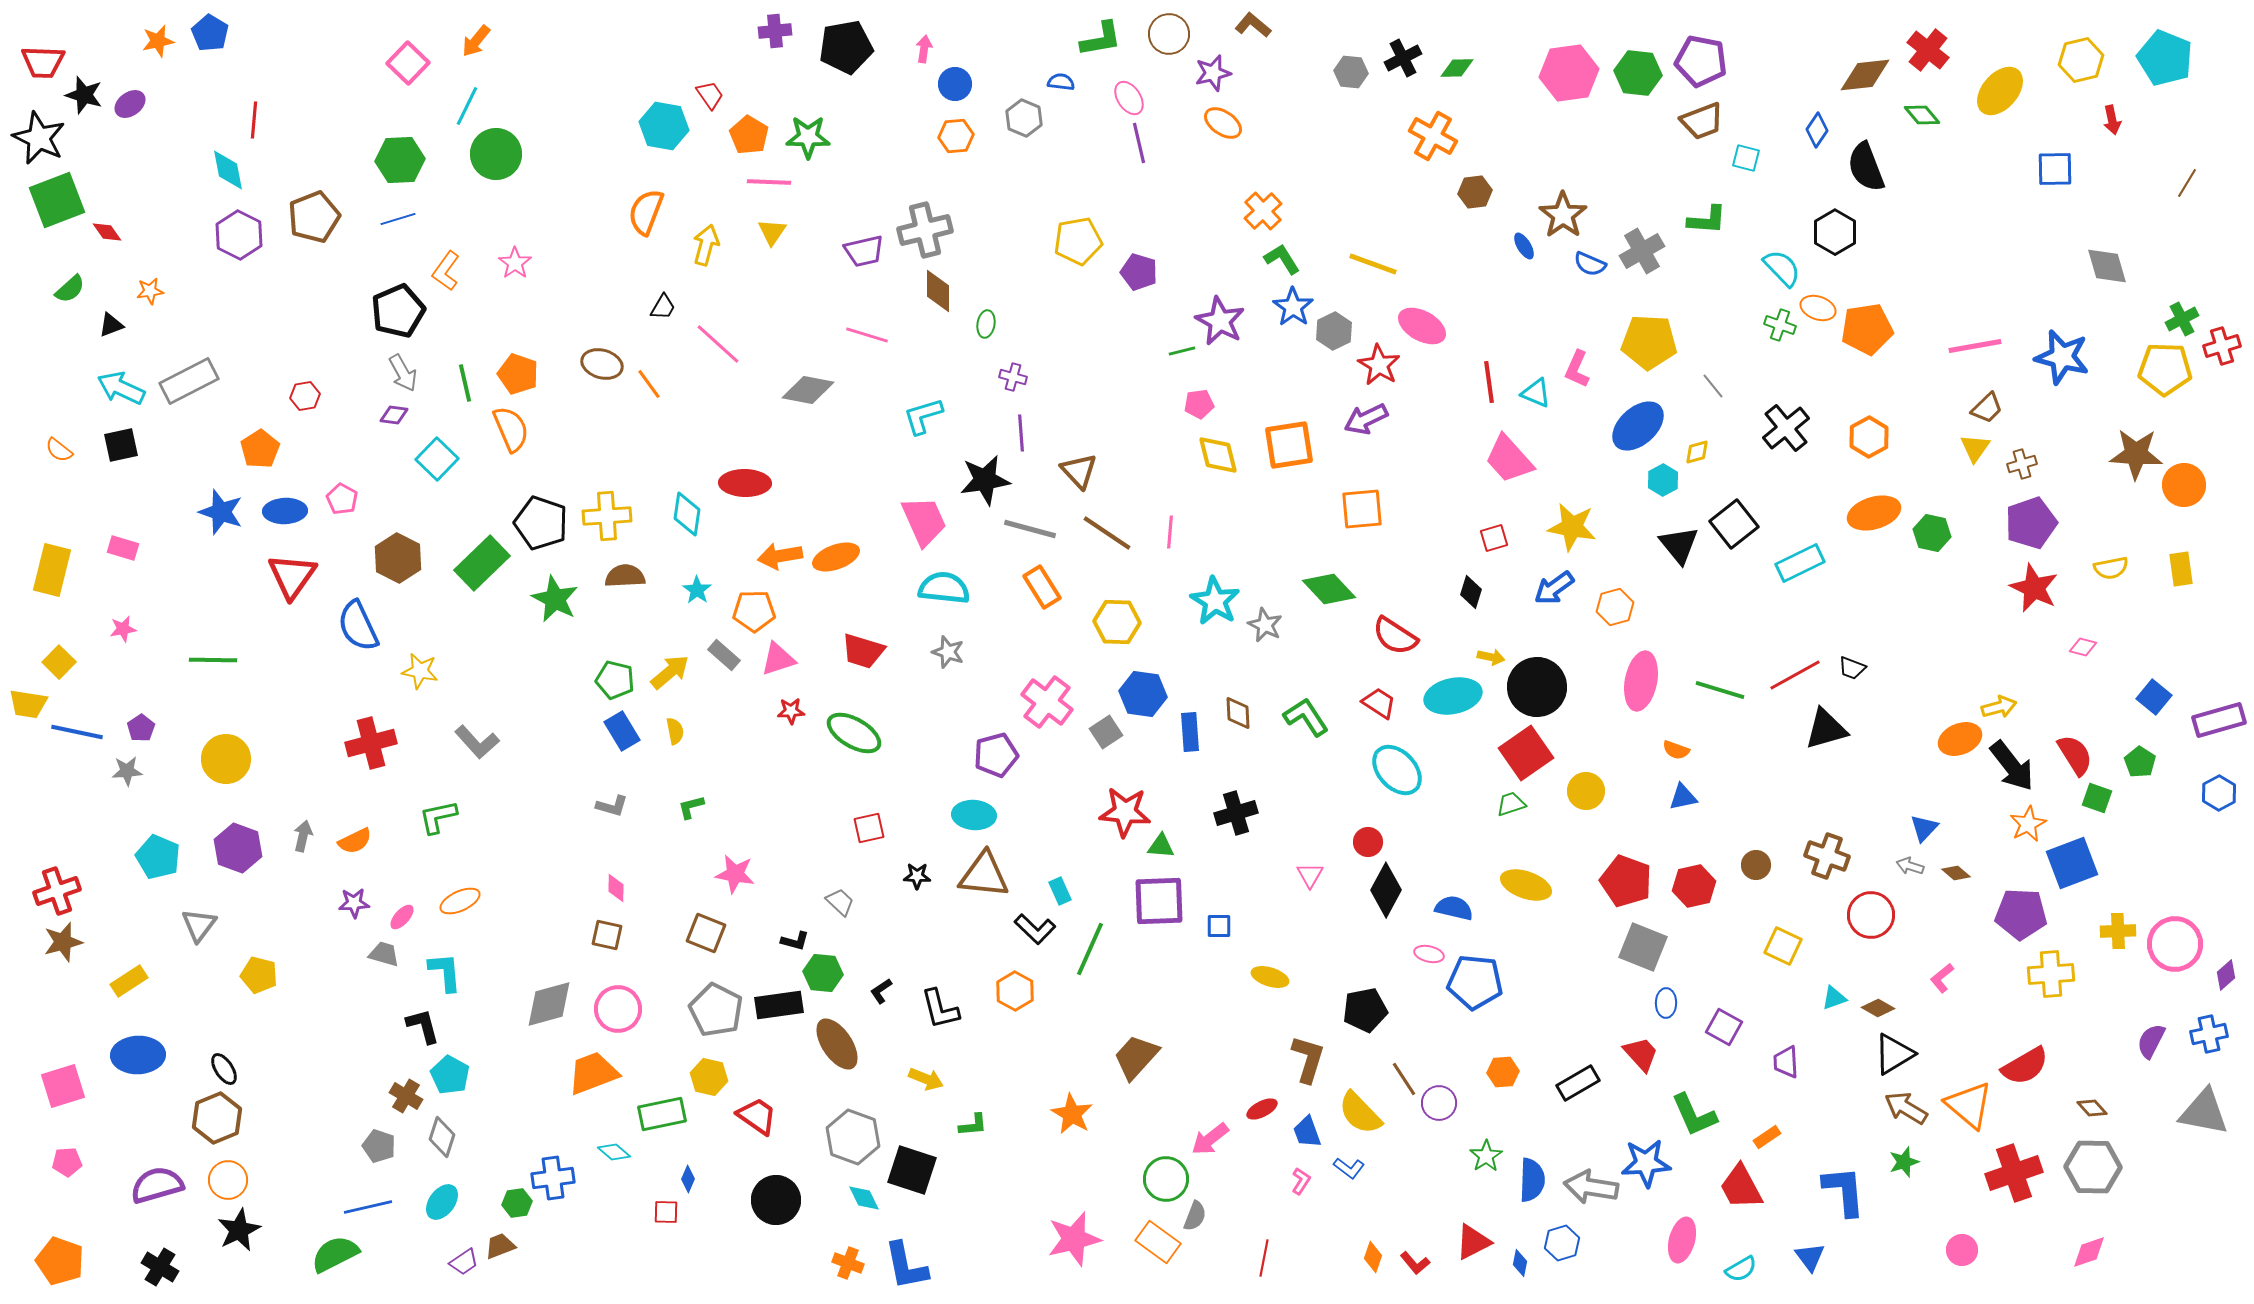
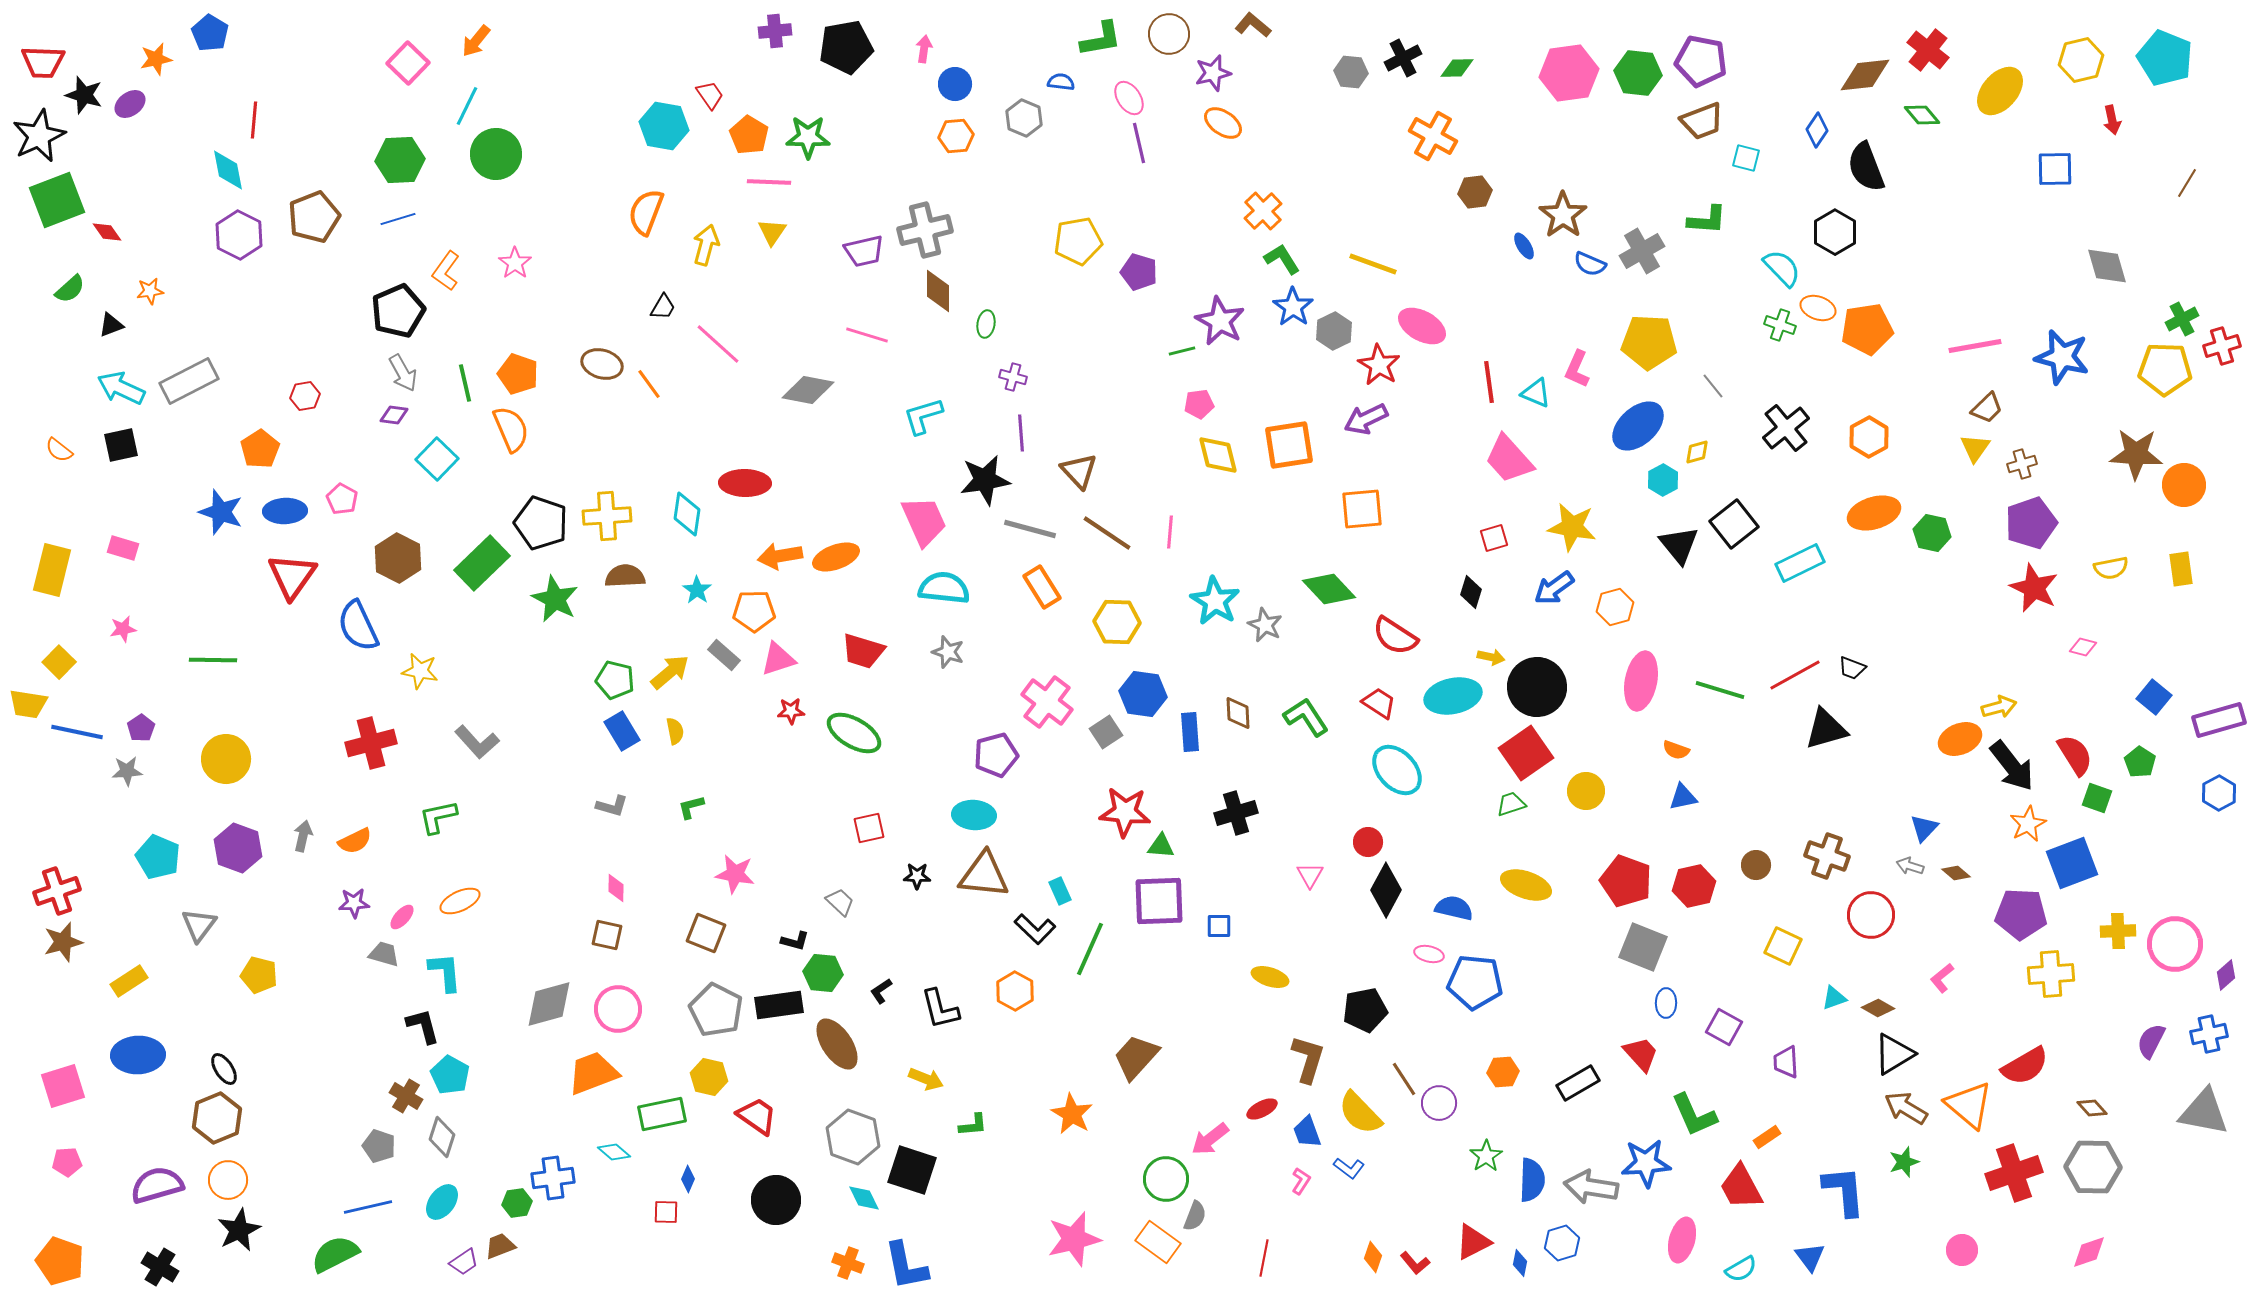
orange star at (158, 41): moved 2 px left, 18 px down
black star at (39, 138): moved 2 px up; rotated 22 degrees clockwise
